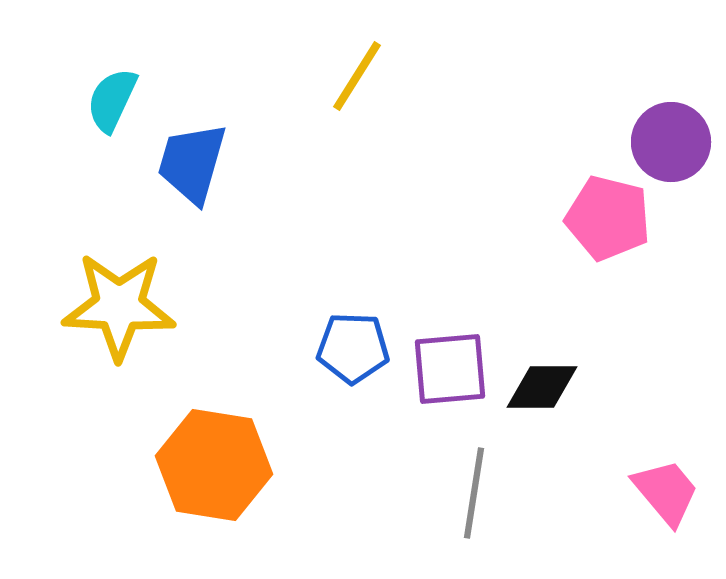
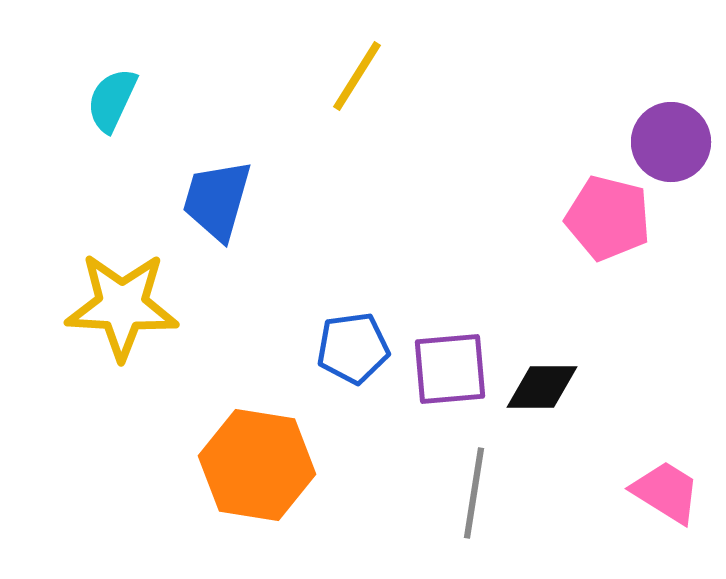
blue trapezoid: moved 25 px right, 37 px down
yellow star: moved 3 px right
blue pentagon: rotated 10 degrees counterclockwise
orange hexagon: moved 43 px right
pink trapezoid: rotated 18 degrees counterclockwise
